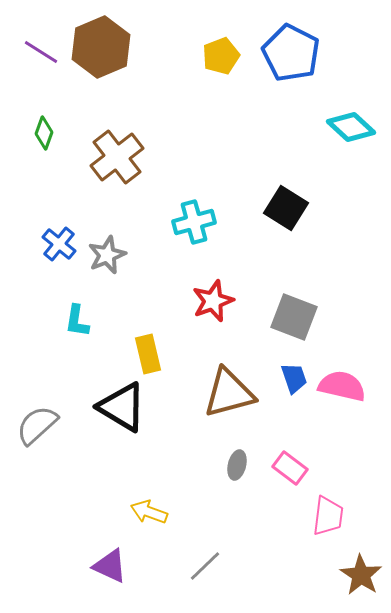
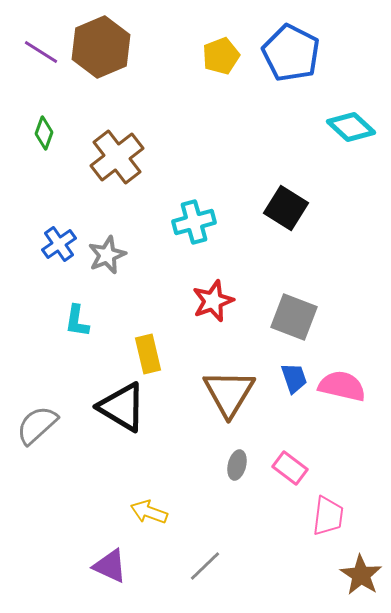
blue cross: rotated 16 degrees clockwise
brown triangle: rotated 44 degrees counterclockwise
